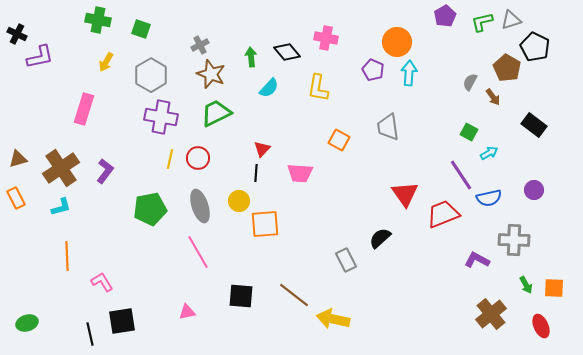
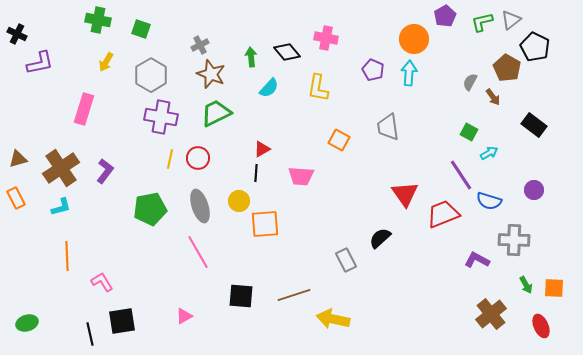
gray triangle at (511, 20): rotated 20 degrees counterclockwise
orange circle at (397, 42): moved 17 px right, 3 px up
purple L-shape at (40, 57): moved 6 px down
red triangle at (262, 149): rotated 18 degrees clockwise
pink trapezoid at (300, 173): moved 1 px right, 3 px down
blue semicircle at (489, 198): moved 3 px down; rotated 30 degrees clockwise
brown line at (294, 295): rotated 56 degrees counterclockwise
pink triangle at (187, 312): moved 3 px left, 4 px down; rotated 18 degrees counterclockwise
